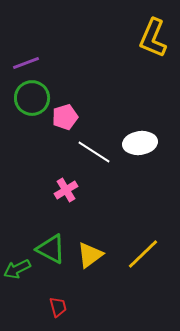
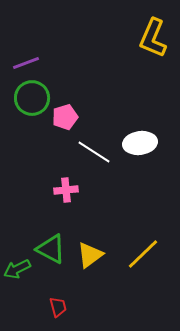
pink cross: rotated 25 degrees clockwise
